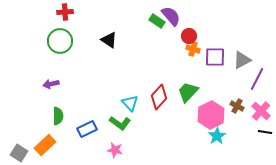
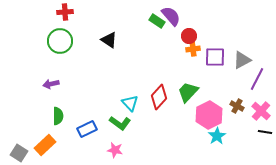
orange cross: rotated 24 degrees counterclockwise
pink hexagon: moved 2 px left
